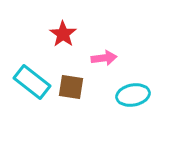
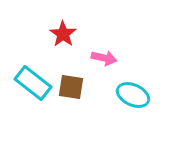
pink arrow: rotated 20 degrees clockwise
cyan rectangle: moved 1 px right, 1 px down
cyan ellipse: rotated 36 degrees clockwise
